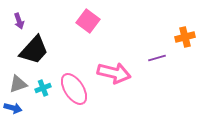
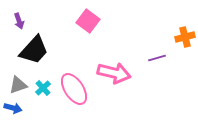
gray triangle: moved 1 px down
cyan cross: rotated 21 degrees counterclockwise
